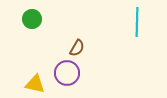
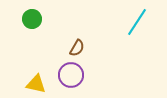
cyan line: rotated 32 degrees clockwise
purple circle: moved 4 px right, 2 px down
yellow triangle: moved 1 px right
